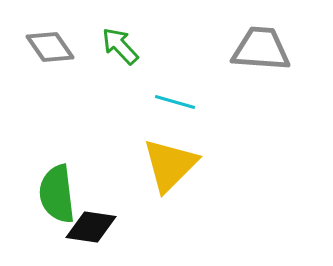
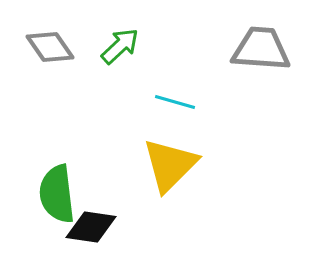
green arrow: rotated 90 degrees clockwise
